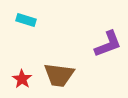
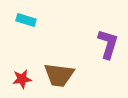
purple L-shape: rotated 52 degrees counterclockwise
red star: rotated 30 degrees clockwise
